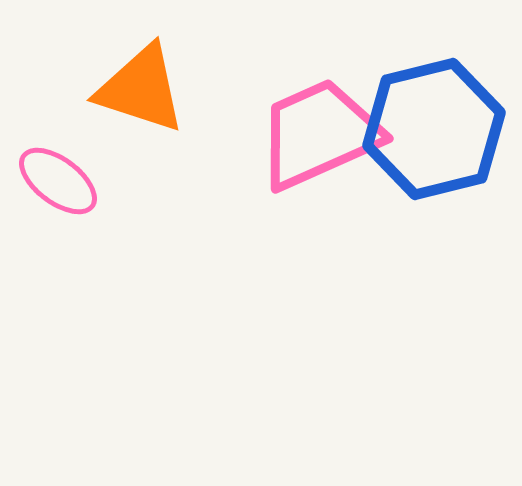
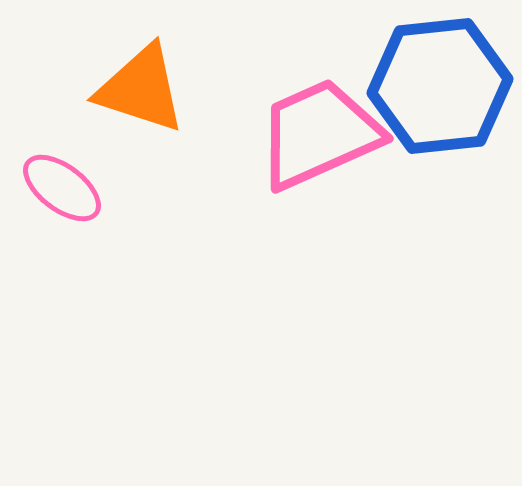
blue hexagon: moved 6 px right, 43 px up; rotated 8 degrees clockwise
pink ellipse: moved 4 px right, 7 px down
